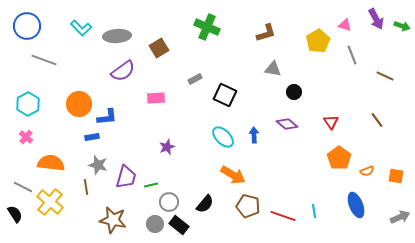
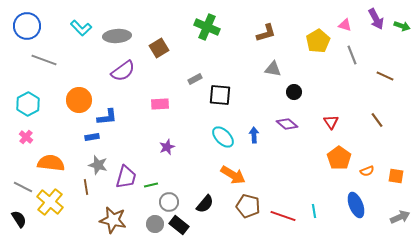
black square at (225, 95): moved 5 px left; rotated 20 degrees counterclockwise
pink rectangle at (156, 98): moved 4 px right, 6 px down
orange circle at (79, 104): moved 4 px up
black semicircle at (15, 214): moved 4 px right, 5 px down
